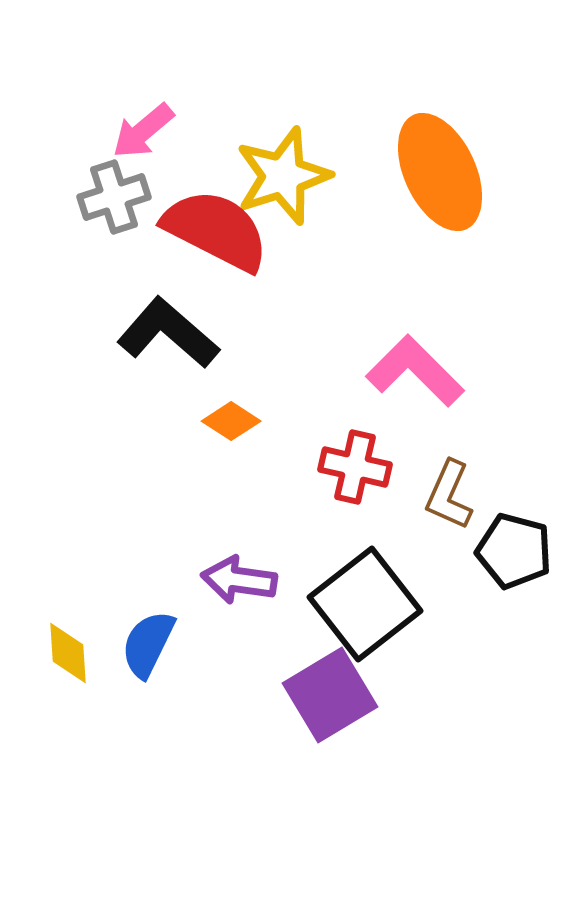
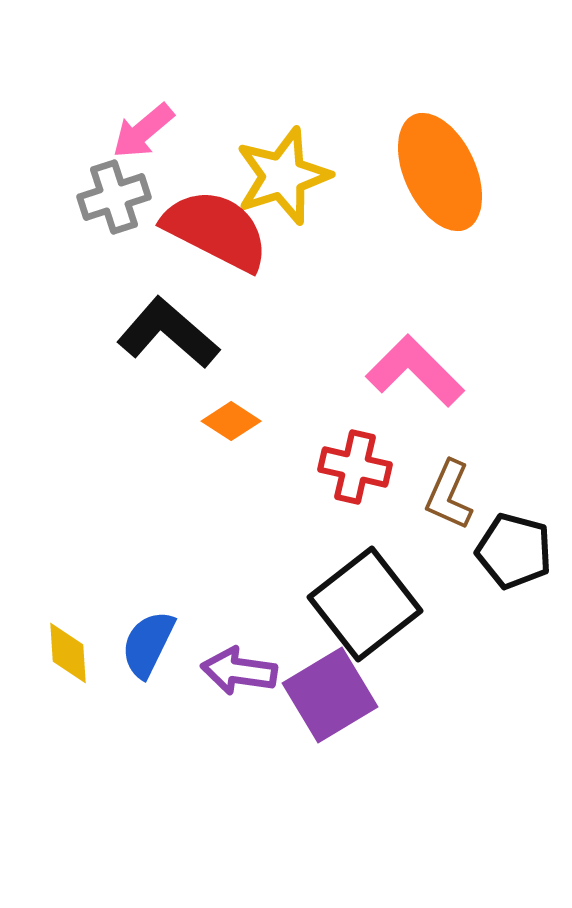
purple arrow: moved 91 px down
